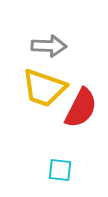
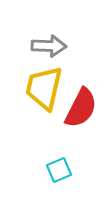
yellow trapezoid: rotated 84 degrees clockwise
cyan square: moved 1 px left; rotated 30 degrees counterclockwise
